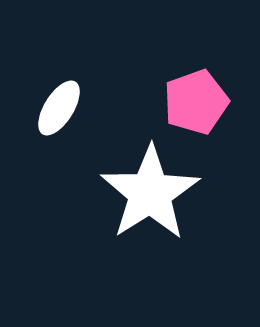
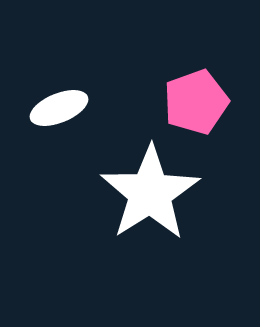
white ellipse: rotated 36 degrees clockwise
